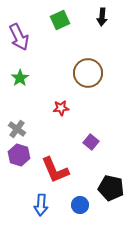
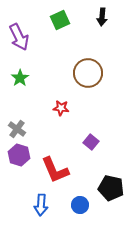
red star: rotated 14 degrees clockwise
